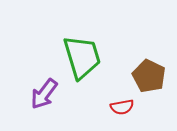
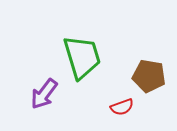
brown pentagon: rotated 16 degrees counterclockwise
red semicircle: rotated 10 degrees counterclockwise
